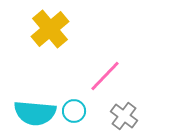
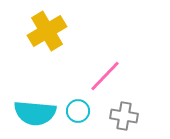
yellow cross: moved 3 px left, 2 px down; rotated 9 degrees clockwise
cyan circle: moved 4 px right
gray cross: rotated 28 degrees counterclockwise
